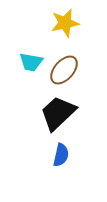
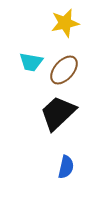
blue semicircle: moved 5 px right, 12 px down
